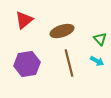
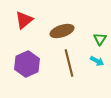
green triangle: rotated 16 degrees clockwise
purple hexagon: rotated 15 degrees counterclockwise
